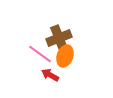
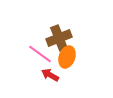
orange ellipse: moved 2 px right, 1 px down
